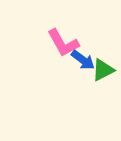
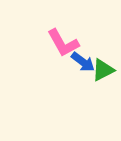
blue arrow: moved 2 px down
